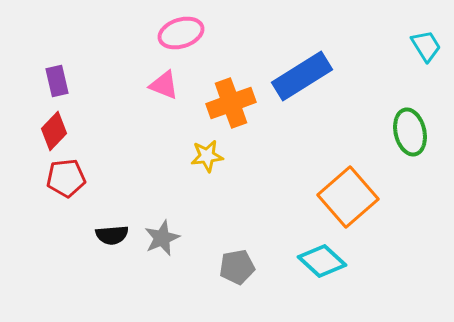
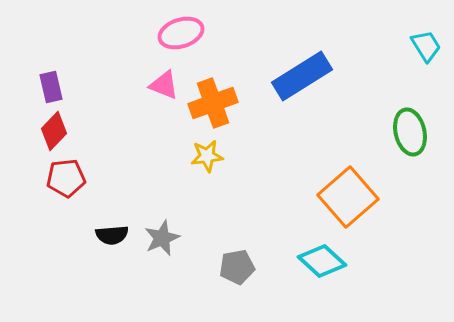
purple rectangle: moved 6 px left, 6 px down
orange cross: moved 18 px left
